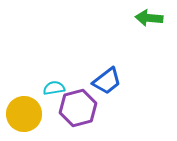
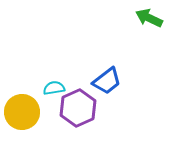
green arrow: rotated 20 degrees clockwise
purple hexagon: rotated 9 degrees counterclockwise
yellow circle: moved 2 px left, 2 px up
